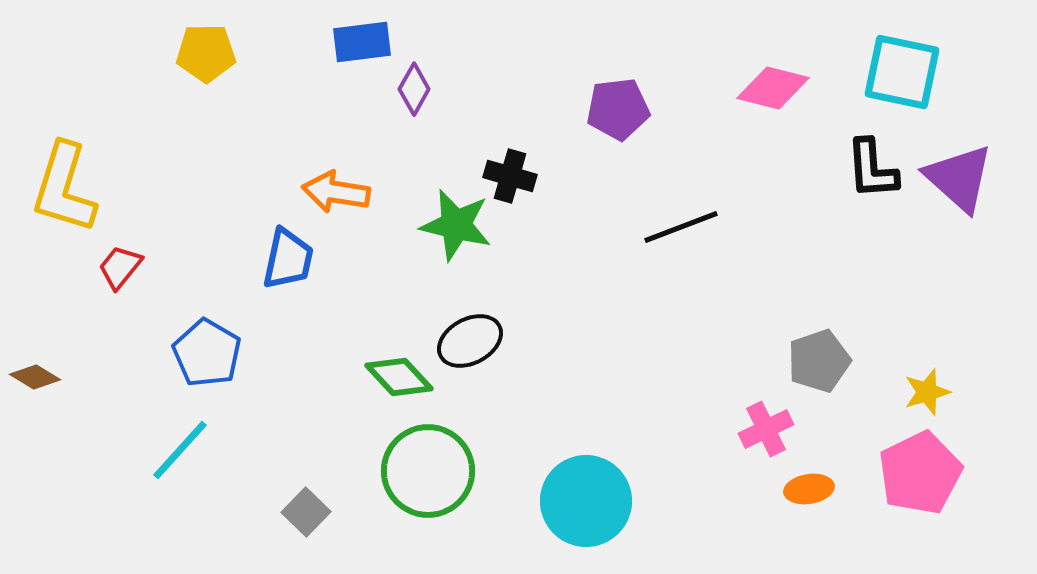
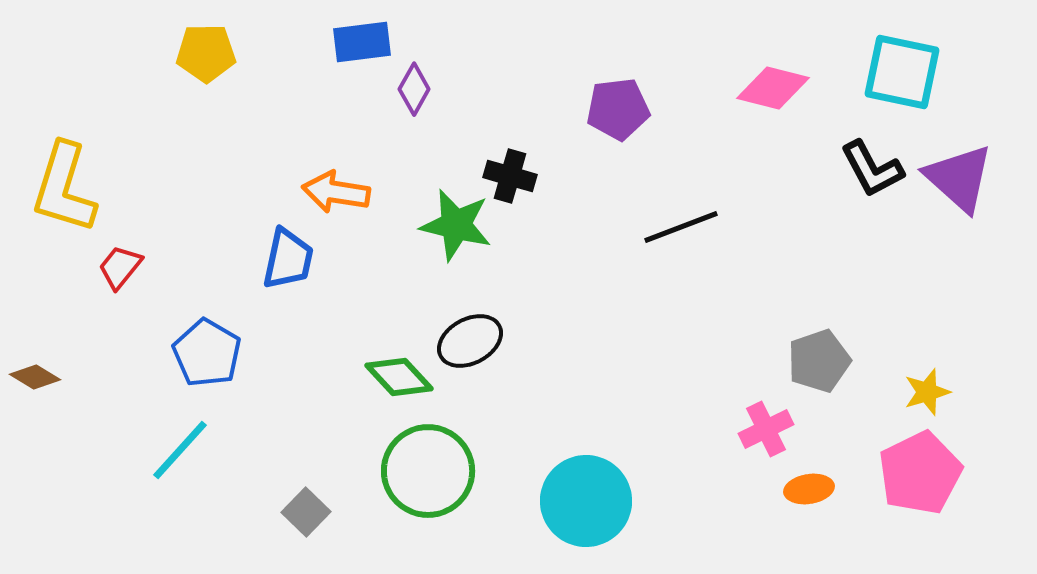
black L-shape: rotated 24 degrees counterclockwise
